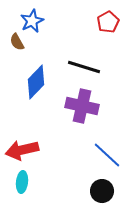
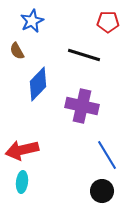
red pentagon: rotated 30 degrees clockwise
brown semicircle: moved 9 px down
black line: moved 12 px up
blue diamond: moved 2 px right, 2 px down
blue line: rotated 16 degrees clockwise
